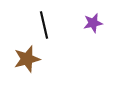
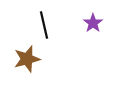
purple star: rotated 24 degrees counterclockwise
